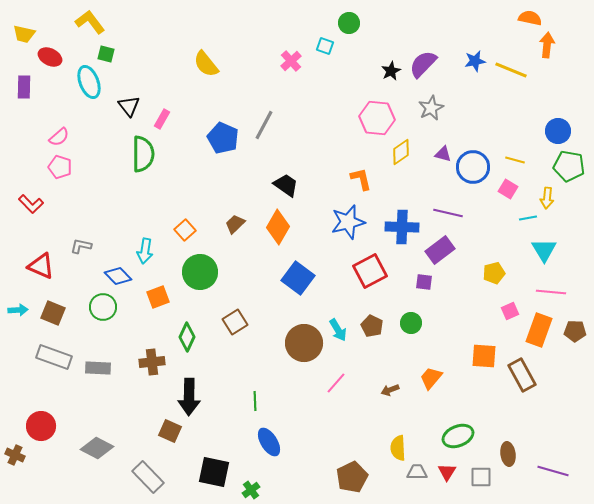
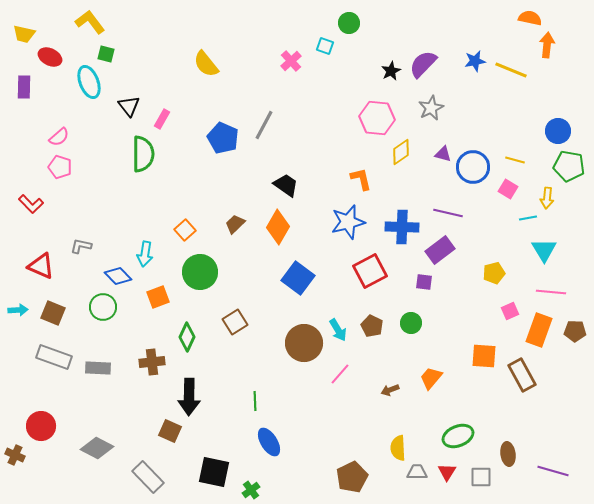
cyan arrow at (145, 251): moved 3 px down
pink line at (336, 383): moved 4 px right, 9 px up
